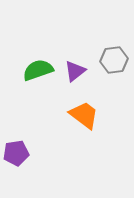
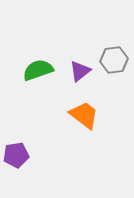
purple triangle: moved 5 px right
purple pentagon: moved 2 px down
